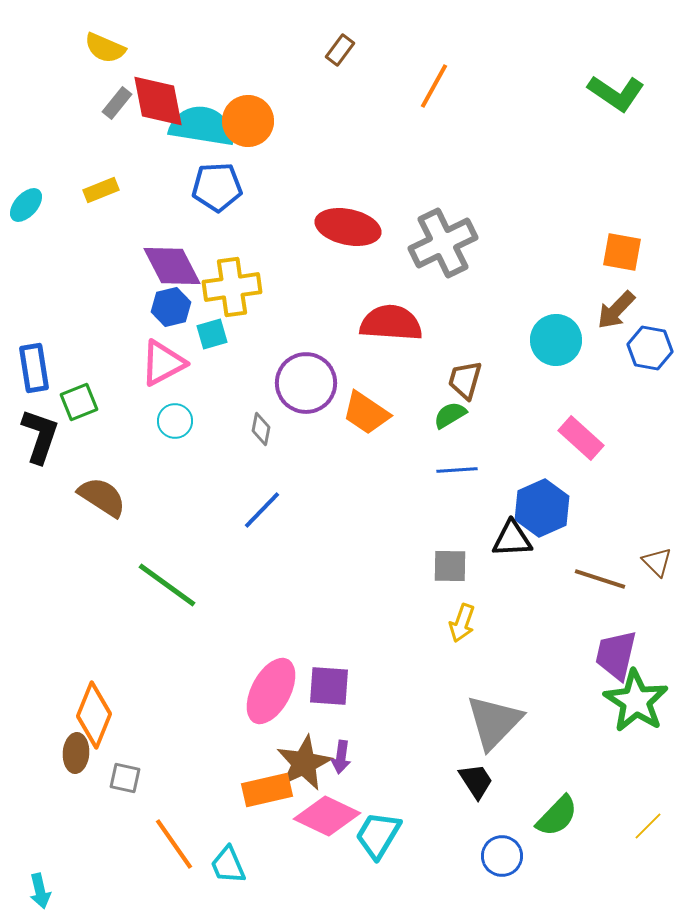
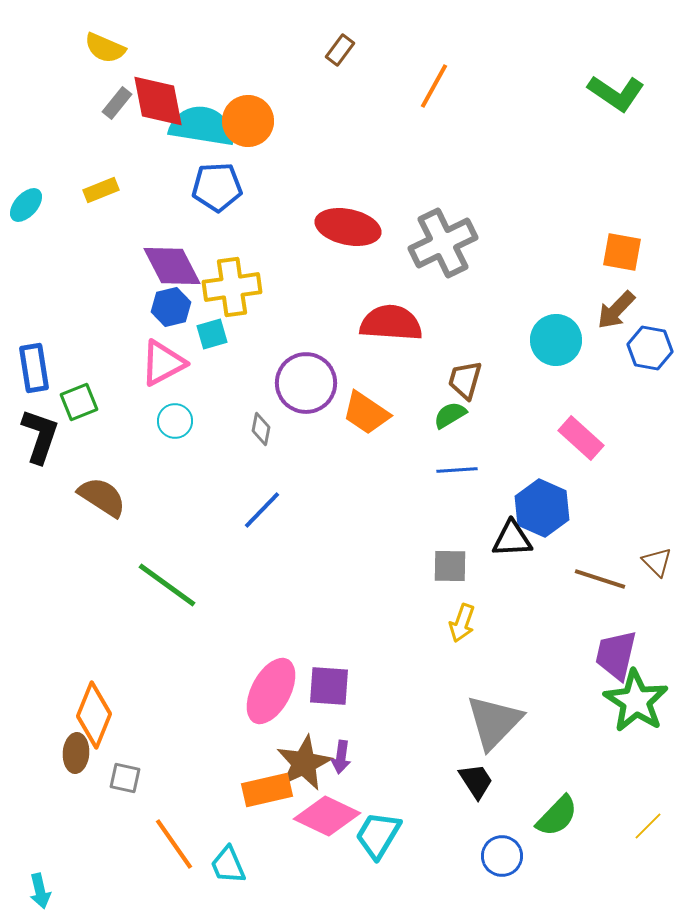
blue hexagon at (542, 508): rotated 12 degrees counterclockwise
